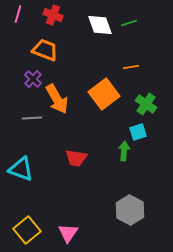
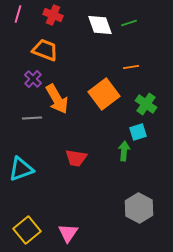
cyan triangle: rotated 40 degrees counterclockwise
gray hexagon: moved 9 px right, 2 px up
